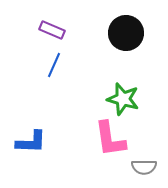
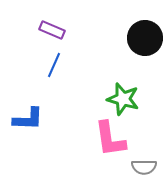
black circle: moved 19 px right, 5 px down
blue L-shape: moved 3 px left, 23 px up
